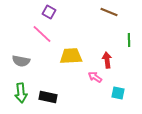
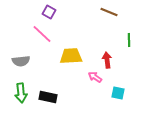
gray semicircle: rotated 18 degrees counterclockwise
